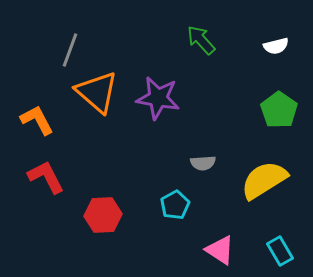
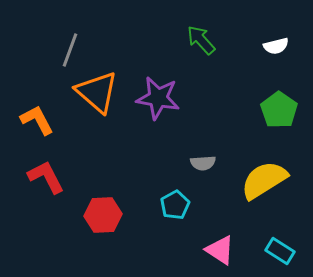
cyan rectangle: rotated 28 degrees counterclockwise
